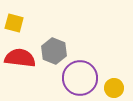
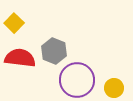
yellow square: rotated 30 degrees clockwise
purple circle: moved 3 px left, 2 px down
